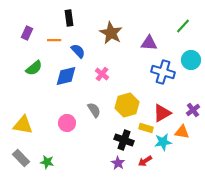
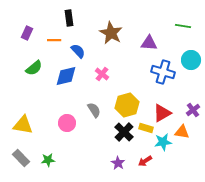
green line: rotated 56 degrees clockwise
black cross: moved 8 px up; rotated 24 degrees clockwise
green star: moved 1 px right, 2 px up; rotated 16 degrees counterclockwise
